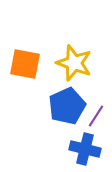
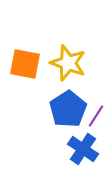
yellow star: moved 6 px left
blue pentagon: moved 1 px right, 3 px down; rotated 9 degrees counterclockwise
blue cross: moved 2 px left; rotated 20 degrees clockwise
